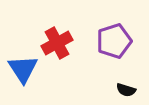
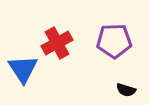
purple pentagon: rotated 16 degrees clockwise
